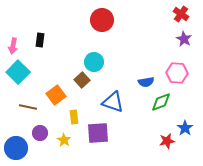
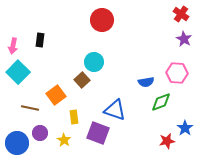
blue triangle: moved 2 px right, 8 px down
brown line: moved 2 px right, 1 px down
purple square: rotated 25 degrees clockwise
blue circle: moved 1 px right, 5 px up
